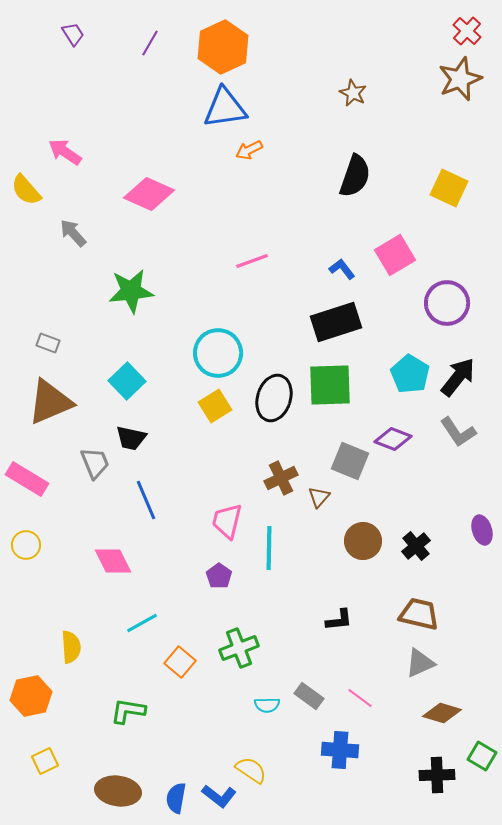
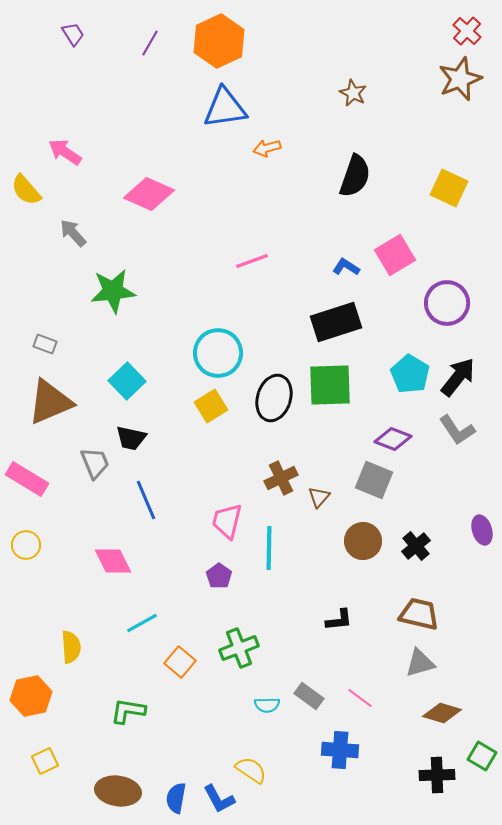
orange hexagon at (223, 47): moved 4 px left, 6 px up
orange arrow at (249, 150): moved 18 px right, 2 px up; rotated 12 degrees clockwise
blue L-shape at (342, 269): moved 4 px right, 2 px up; rotated 20 degrees counterclockwise
green star at (131, 291): moved 18 px left
gray rectangle at (48, 343): moved 3 px left, 1 px down
yellow square at (215, 406): moved 4 px left
gray L-shape at (458, 432): moved 1 px left, 2 px up
gray square at (350, 461): moved 24 px right, 19 px down
gray triangle at (420, 663): rotated 8 degrees clockwise
blue L-shape at (219, 796): moved 3 px down; rotated 24 degrees clockwise
